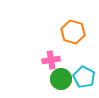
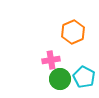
orange hexagon: rotated 20 degrees clockwise
green circle: moved 1 px left
